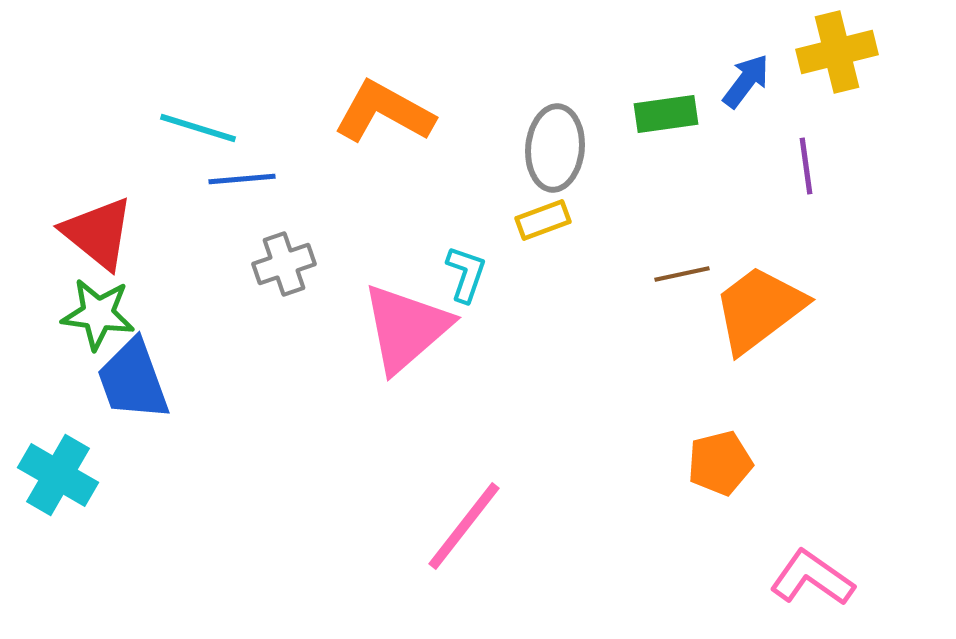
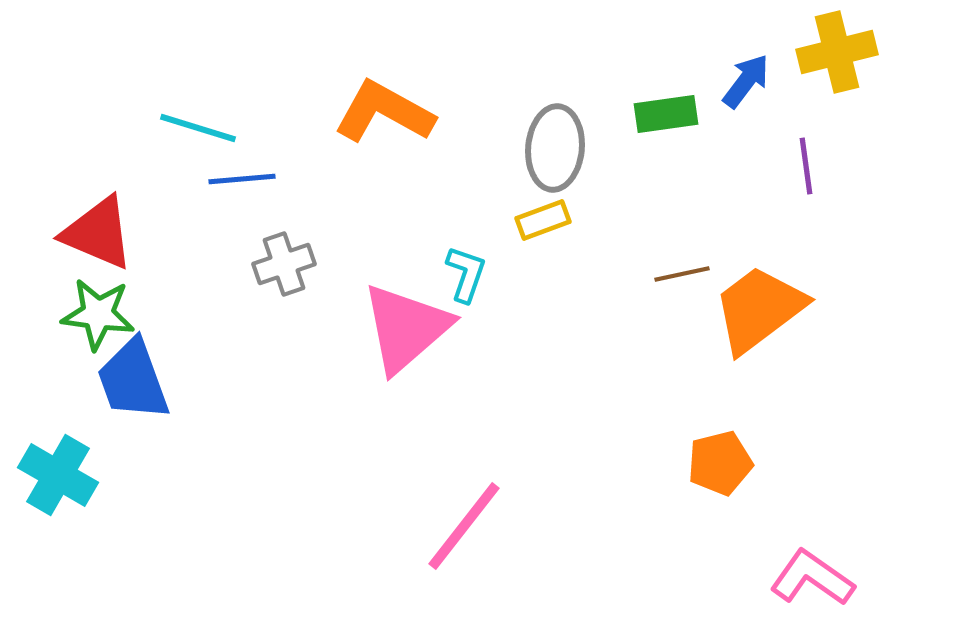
red triangle: rotated 16 degrees counterclockwise
